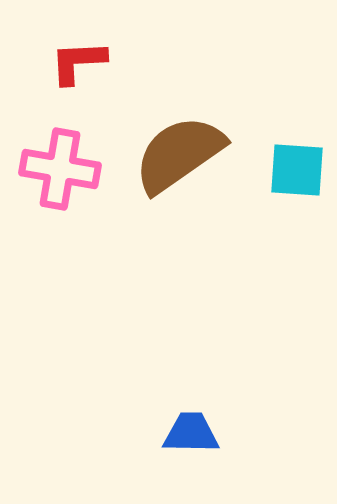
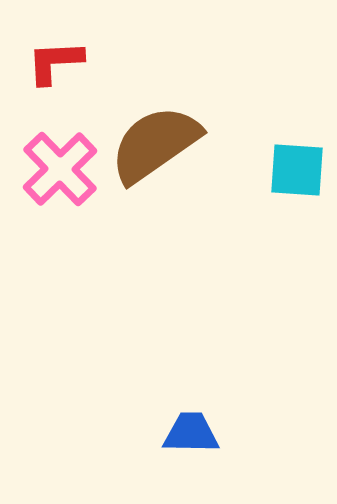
red L-shape: moved 23 px left
brown semicircle: moved 24 px left, 10 px up
pink cross: rotated 36 degrees clockwise
